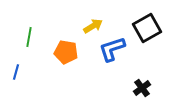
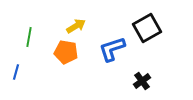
yellow arrow: moved 17 px left
black cross: moved 7 px up
